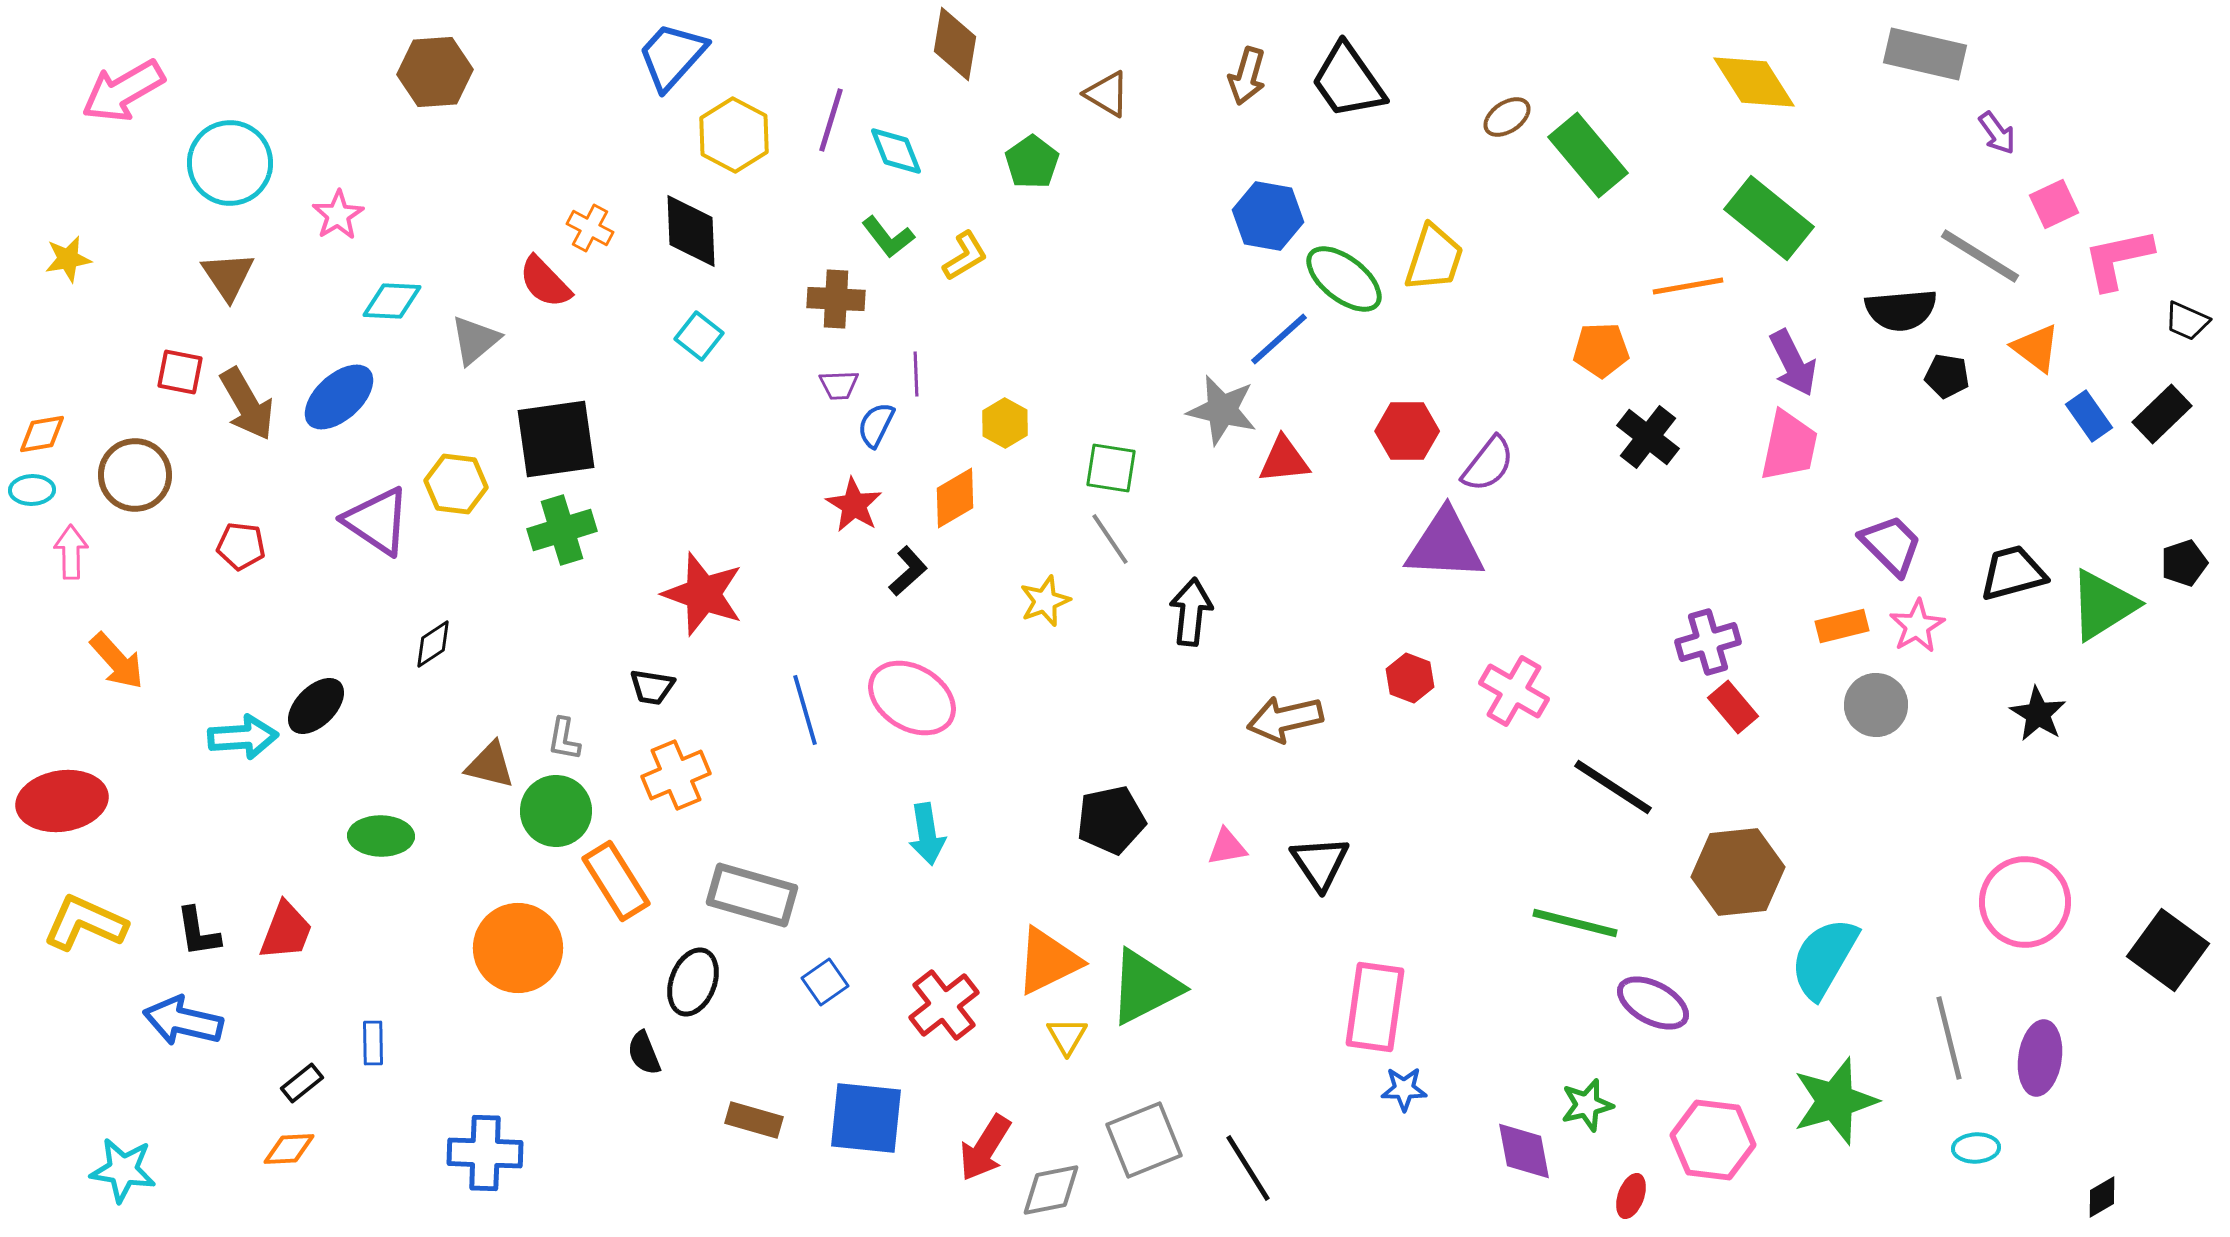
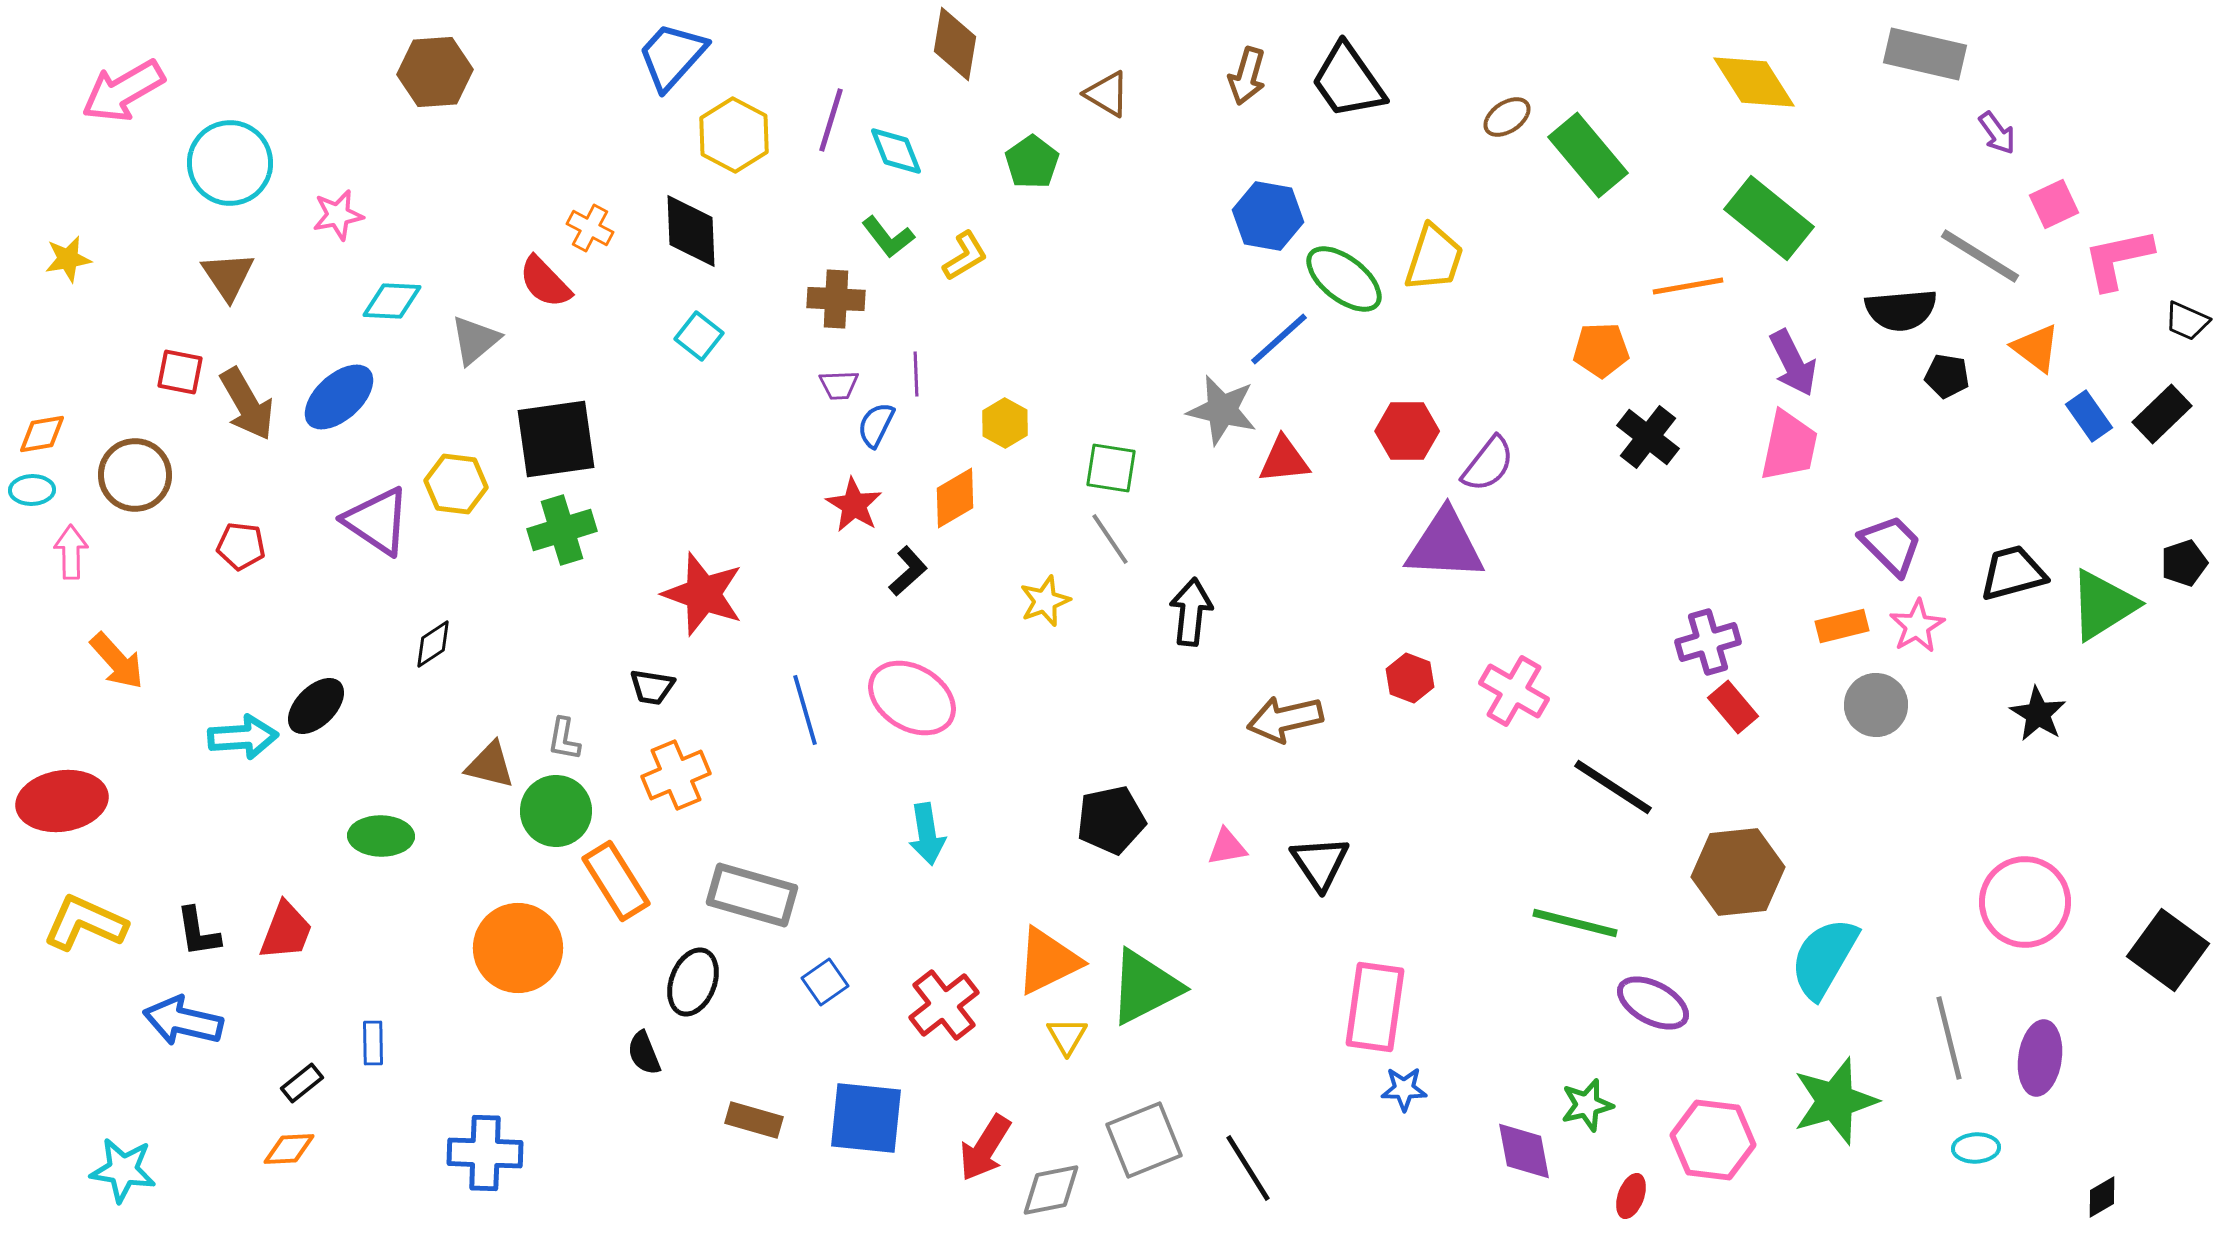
pink star at (338, 215): rotated 21 degrees clockwise
